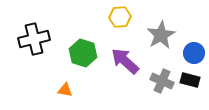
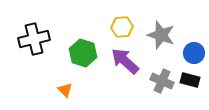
yellow hexagon: moved 2 px right, 10 px down
gray star: rotated 24 degrees counterclockwise
orange triangle: rotated 35 degrees clockwise
